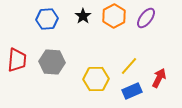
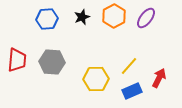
black star: moved 1 px left, 1 px down; rotated 14 degrees clockwise
